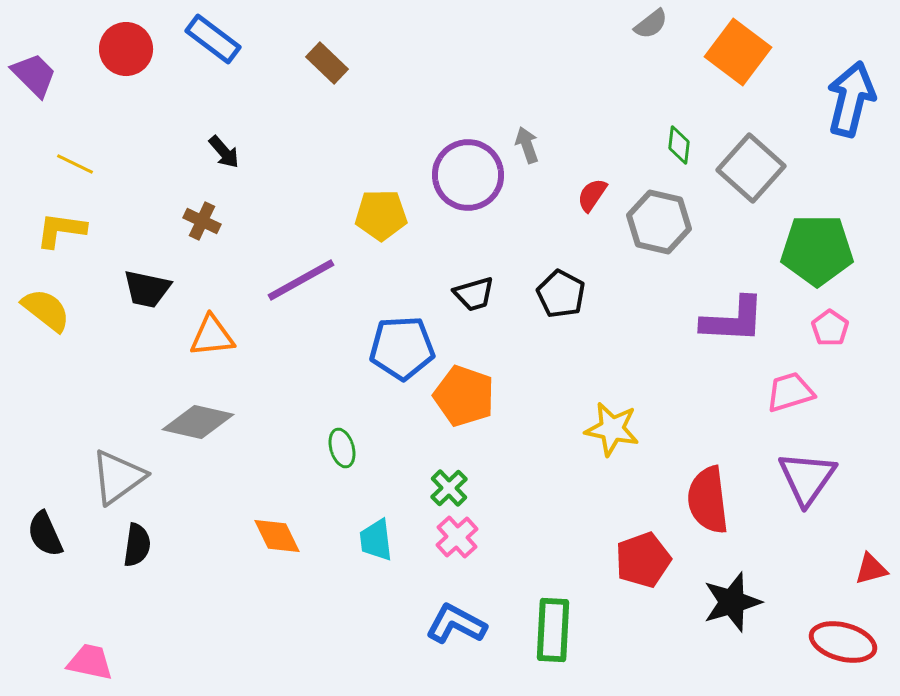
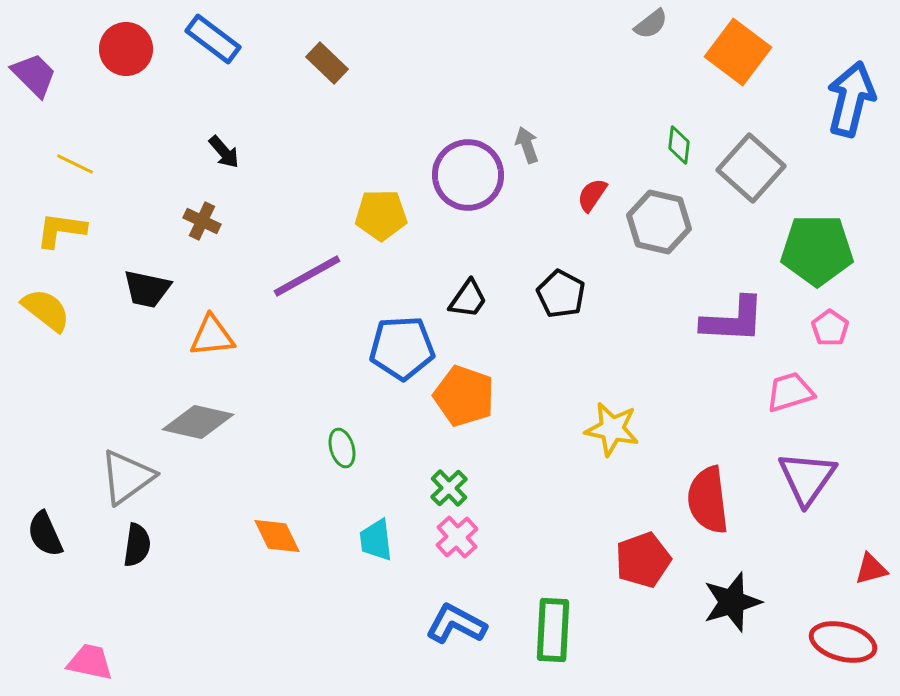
purple line at (301, 280): moved 6 px right, 4 px up
black trapezoid at (474, 294): moved 6 px left, 5 px down; rotated 39 degrees counterclockwise
gray triangle at (118, 477): moved 9 px right
